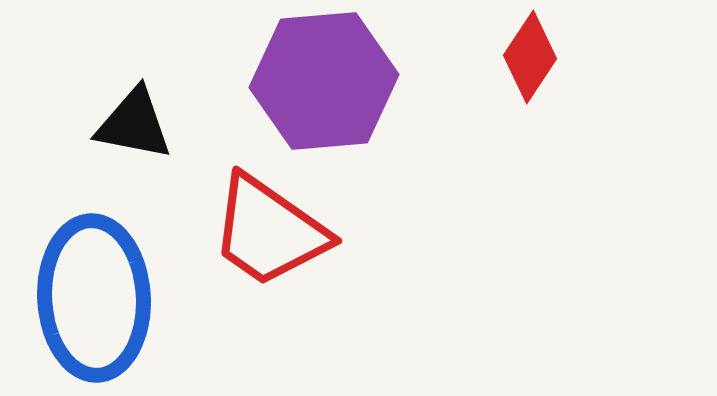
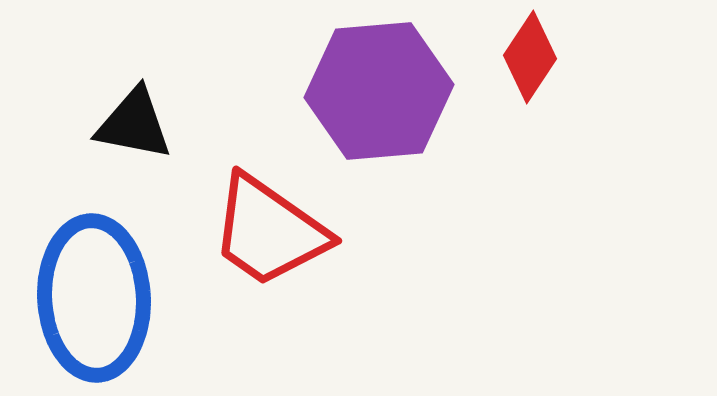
purple hexagon: moved 55 px right, 10 px down
